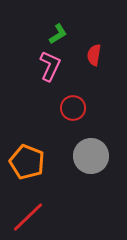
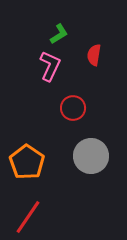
green L-shape: moved 1 px right
orange pentagon: rotated 12 degrees clockwise
red line: rotated 12 degrees counterclockwise
